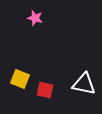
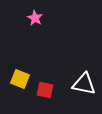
pink star: rotated 14 degrees clockwise
